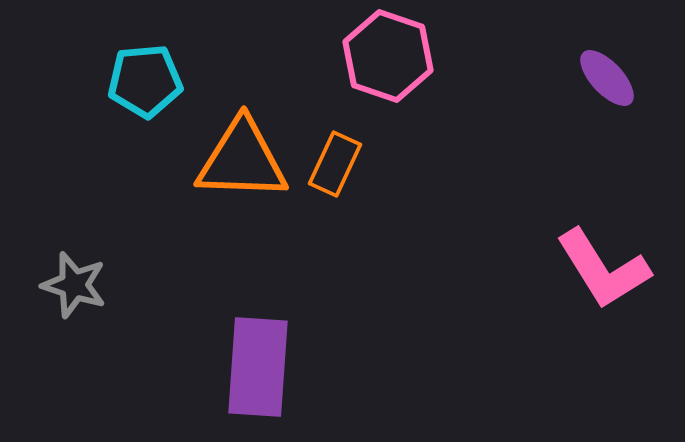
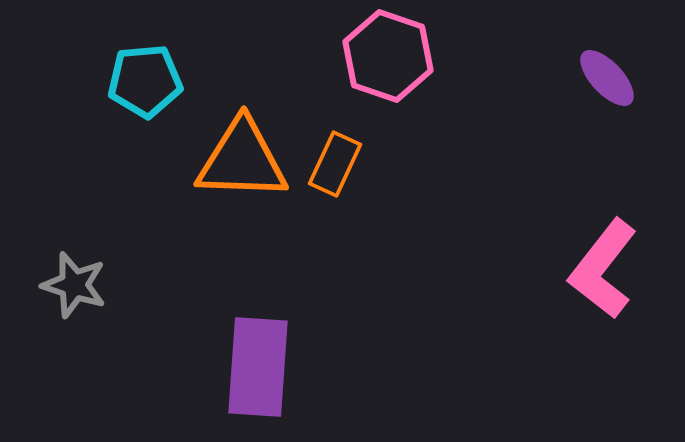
pink L-shape: rotated 70 degrees clockwise
